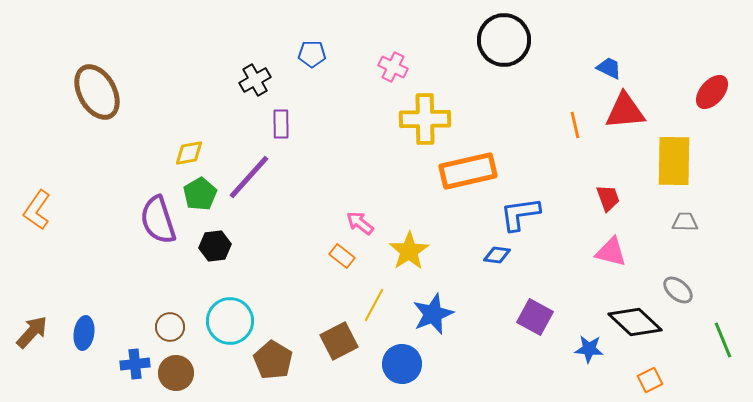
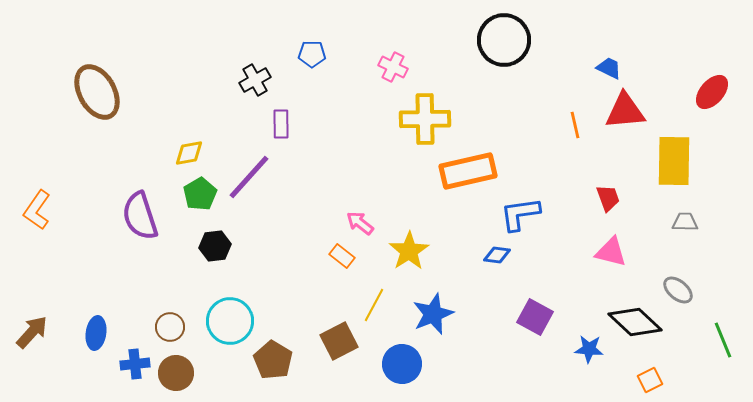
purple semicircle at (158, 220): moved 18 px left, 4 px up
blue ellipse at (84, 333): moved 12 px right
